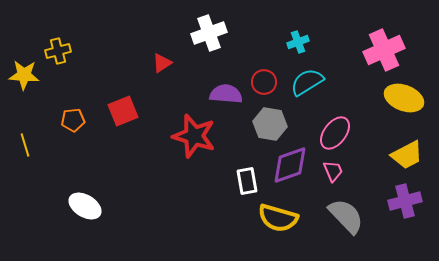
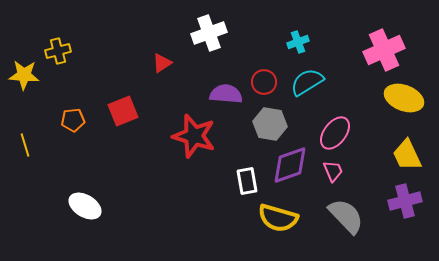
yellow trapezoid: rotated 92 degrees clockwise
